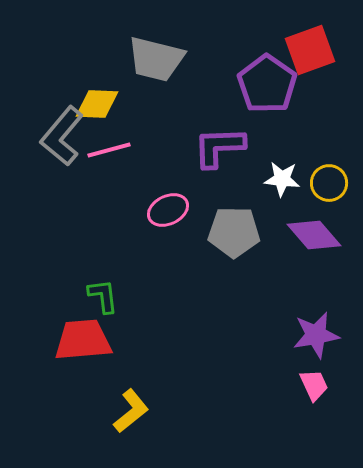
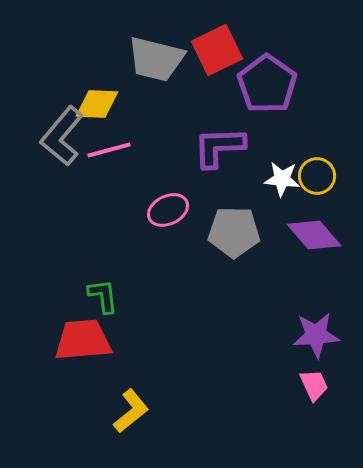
red square: moved 93 px left; rotated 6 degrees counterclockwise
yellow circle: moved 12 px left, 7 px up
purple star: rotated 6 degrees clockwise
